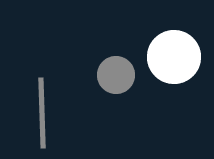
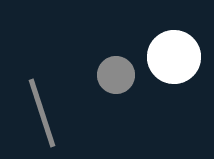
gray line: rotated 16 degrees counterclockwise
